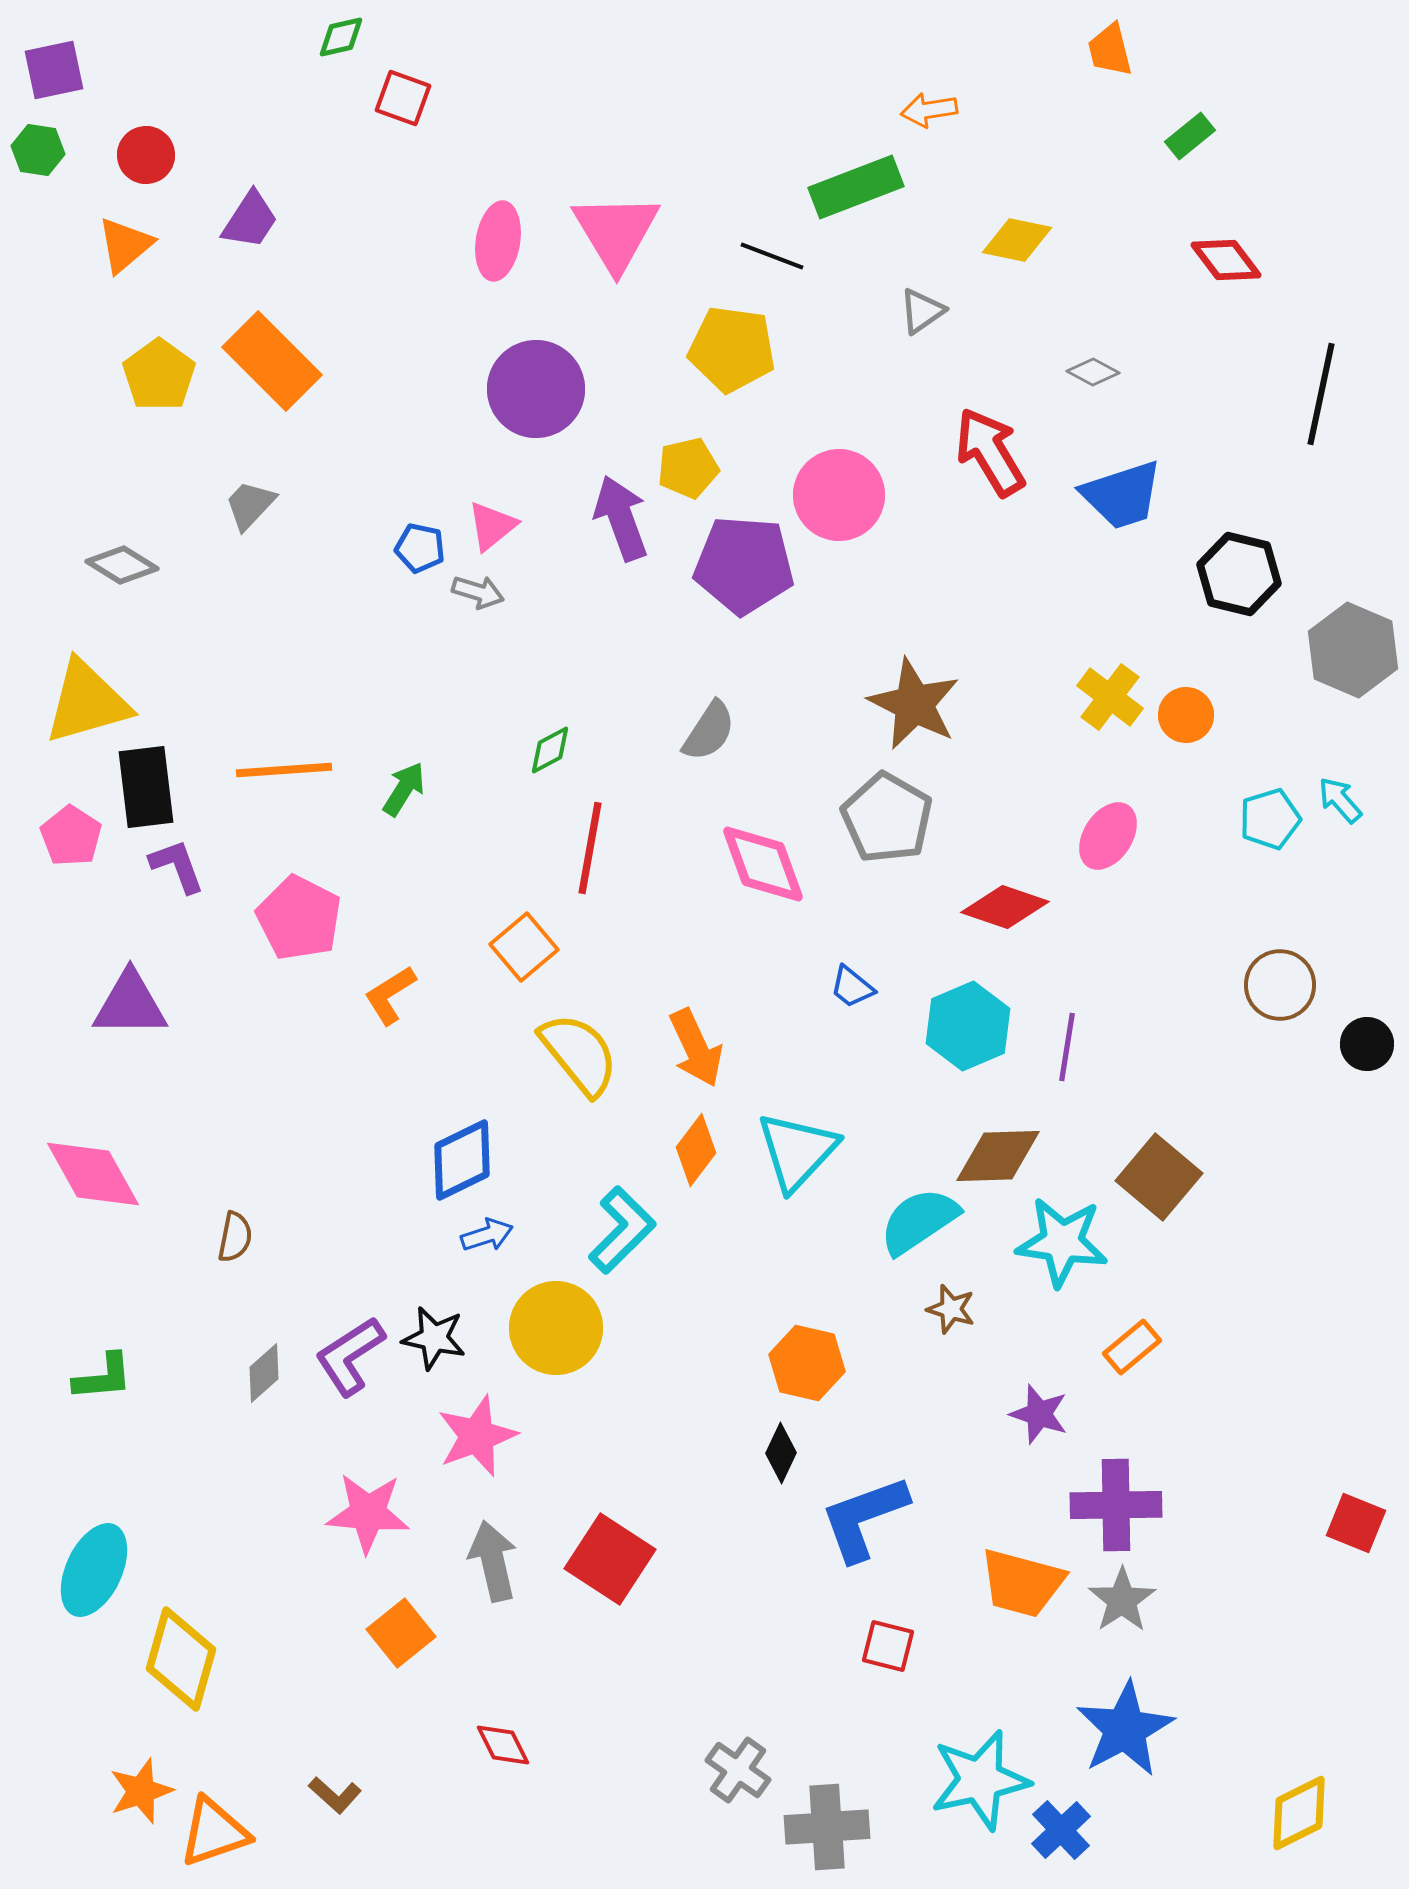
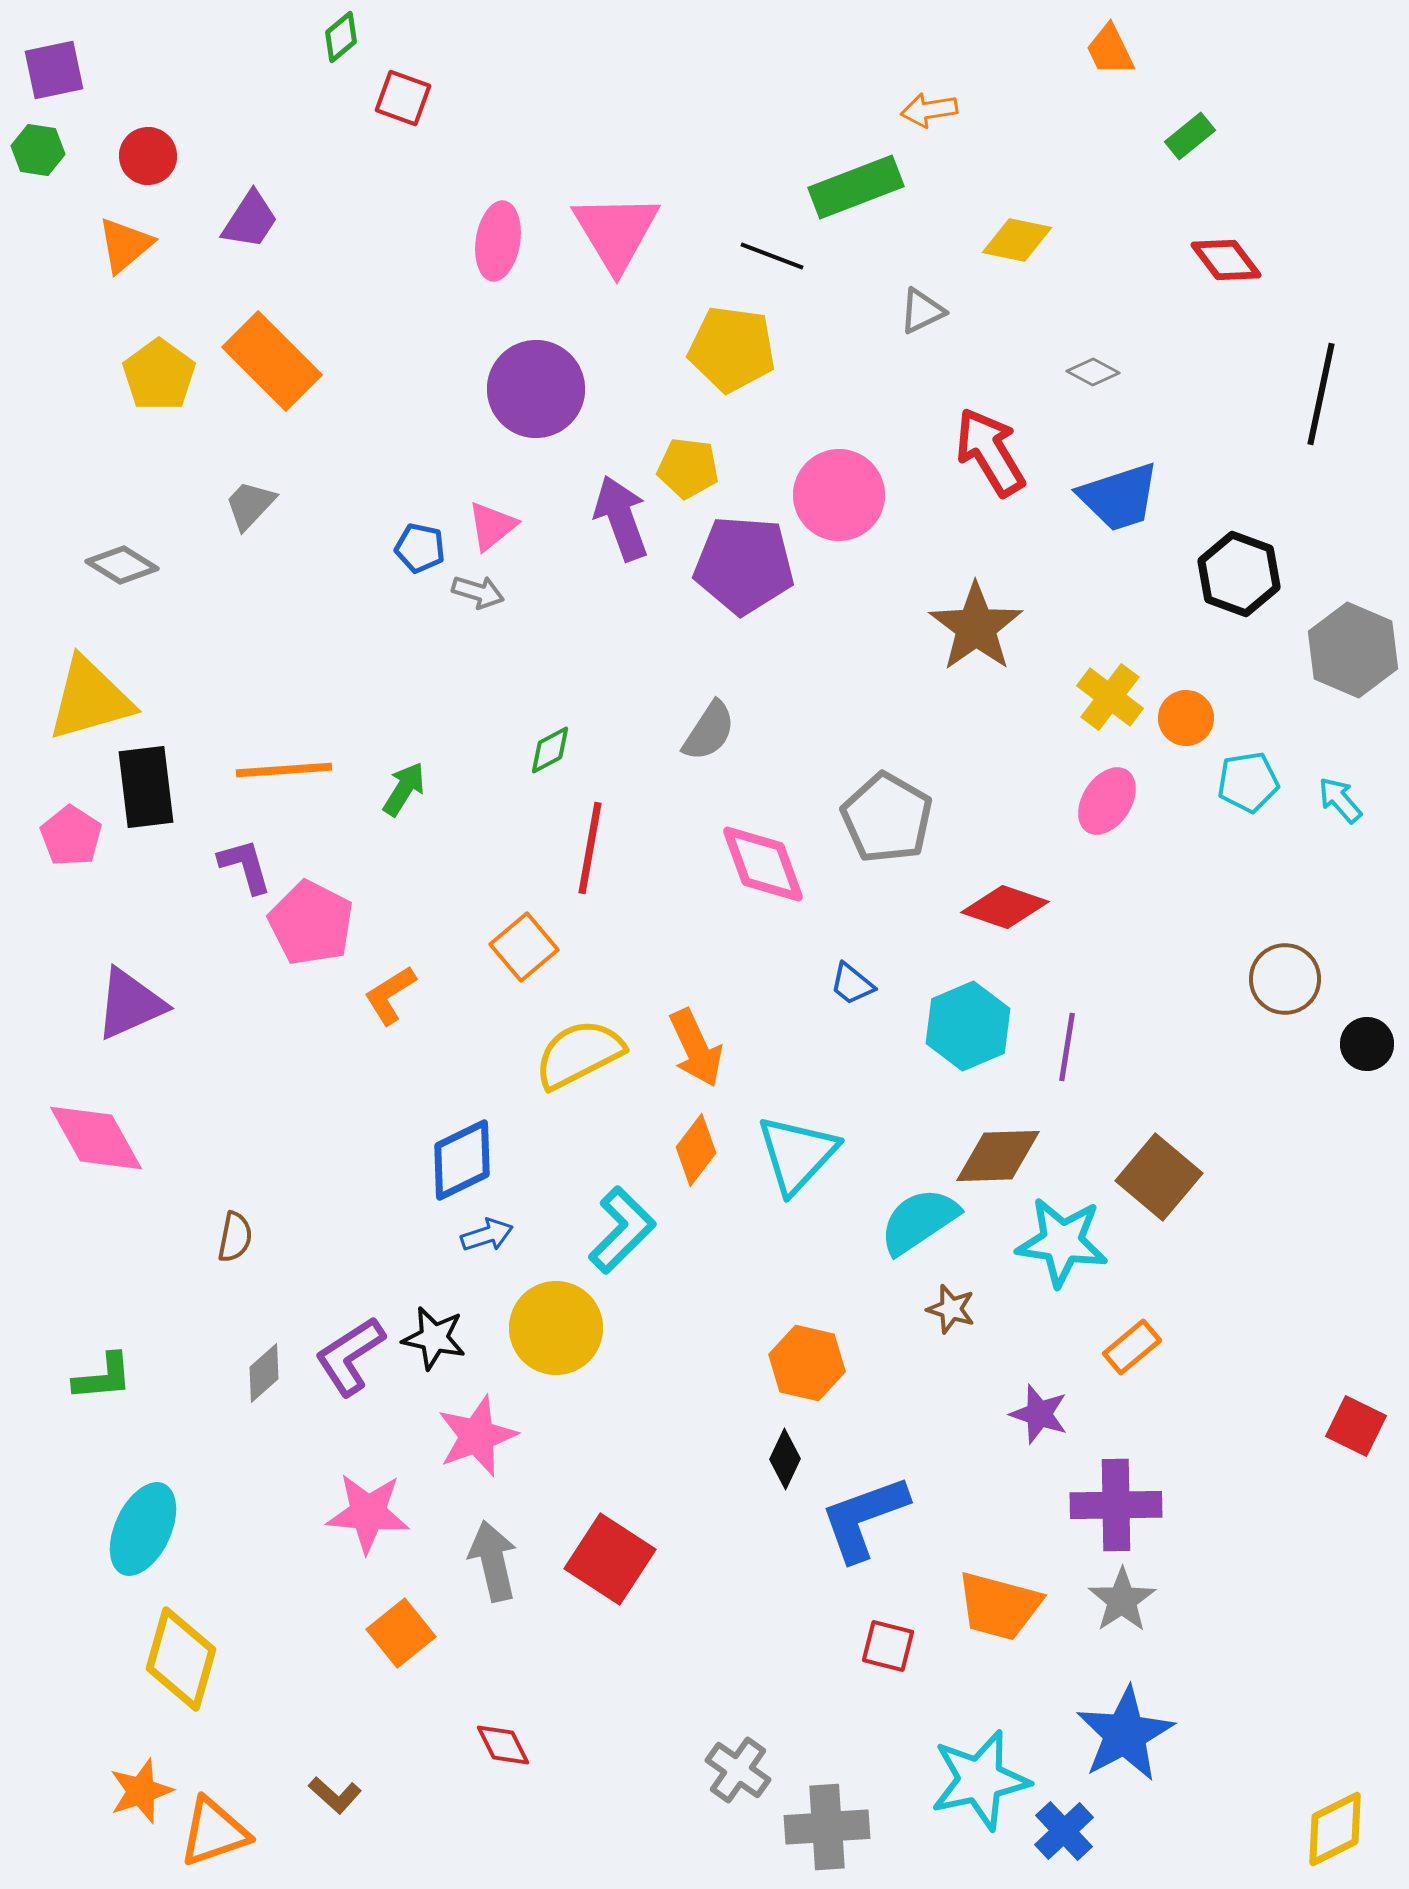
green diamond at (341, 37): rotated 27 degrees counterclockwise
orange trapezoid at (1110, 50): rotated 12 degrees counterclockwise
red circle at (146, 155): moved 2 px right, 1 px down
gray triangle at (922, 311): rotated 9 degrees clockwise
yellow pentagon at (688, 468): rotated 20 degrees clockwise
blue trapezoid at (1122, 495): moved 3 px left, 2 px down
black hexagon at (1239, 574): rotated 6 degrees clockwise
yellow triangle at (87, 702): moved 3 px right, 3 px up
brown star at (914, 704): moved 62 px right, 77 px up; rotated 10 degrees clockwise
orange circle at (1186, 715): moved 3 px down
cyan pentagon at (1270, 819): moved 22 px left, 37 px up; rotated 8 degrees clockwise
pink ellipse at (1108, 836): moved 1 px left, 35 px up
purple L-shape at (177, 866): moved 68 px right; rotated 4 degrees clockwise
pink pentagon at (299, 918): moved 12 px right, 5 px down
brown circle at (1280, 985): moved 5 px right, 6 px up
blue trapezoid at (852, 987): moved 3 px up
purple triangle at (130, 1004): rotated 24 degrees counterclockwise
yellow semicircle at (579, 1054): rotated 78 degrees counterclockwise
cyan triangle at (797, 1151): moved 3 px down
pink diamond at (93, 1174): moved 3 px right, 36 px up
black diamond at (781, 1453): moved 4 px right, 6 px down
red square at (1356, 1523): moved 97 px up; rotated 4 degrees clockwise
cyan ellipse at (94, 1570): moved 49 px right, 41 px up
orange trapezoid at (1022, 1583): moved 23 px left, 23 px down
blue star at (1125, 1729): moved 5 px down
yellow diamond at (1299, 1813): moved 36 px right, 16 px down
blue cross at (1061, 1830): moved 3 px right, 1 px down
